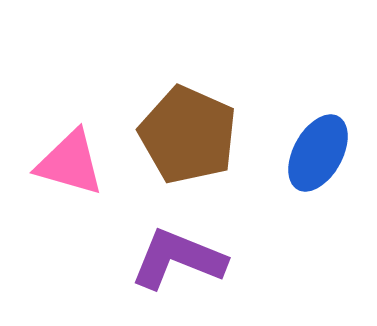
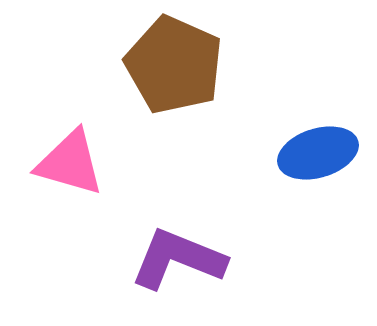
brown pentagon: moved 14 px left, 70 px up
blue ellipse: rotated 44 degrees clockwise
